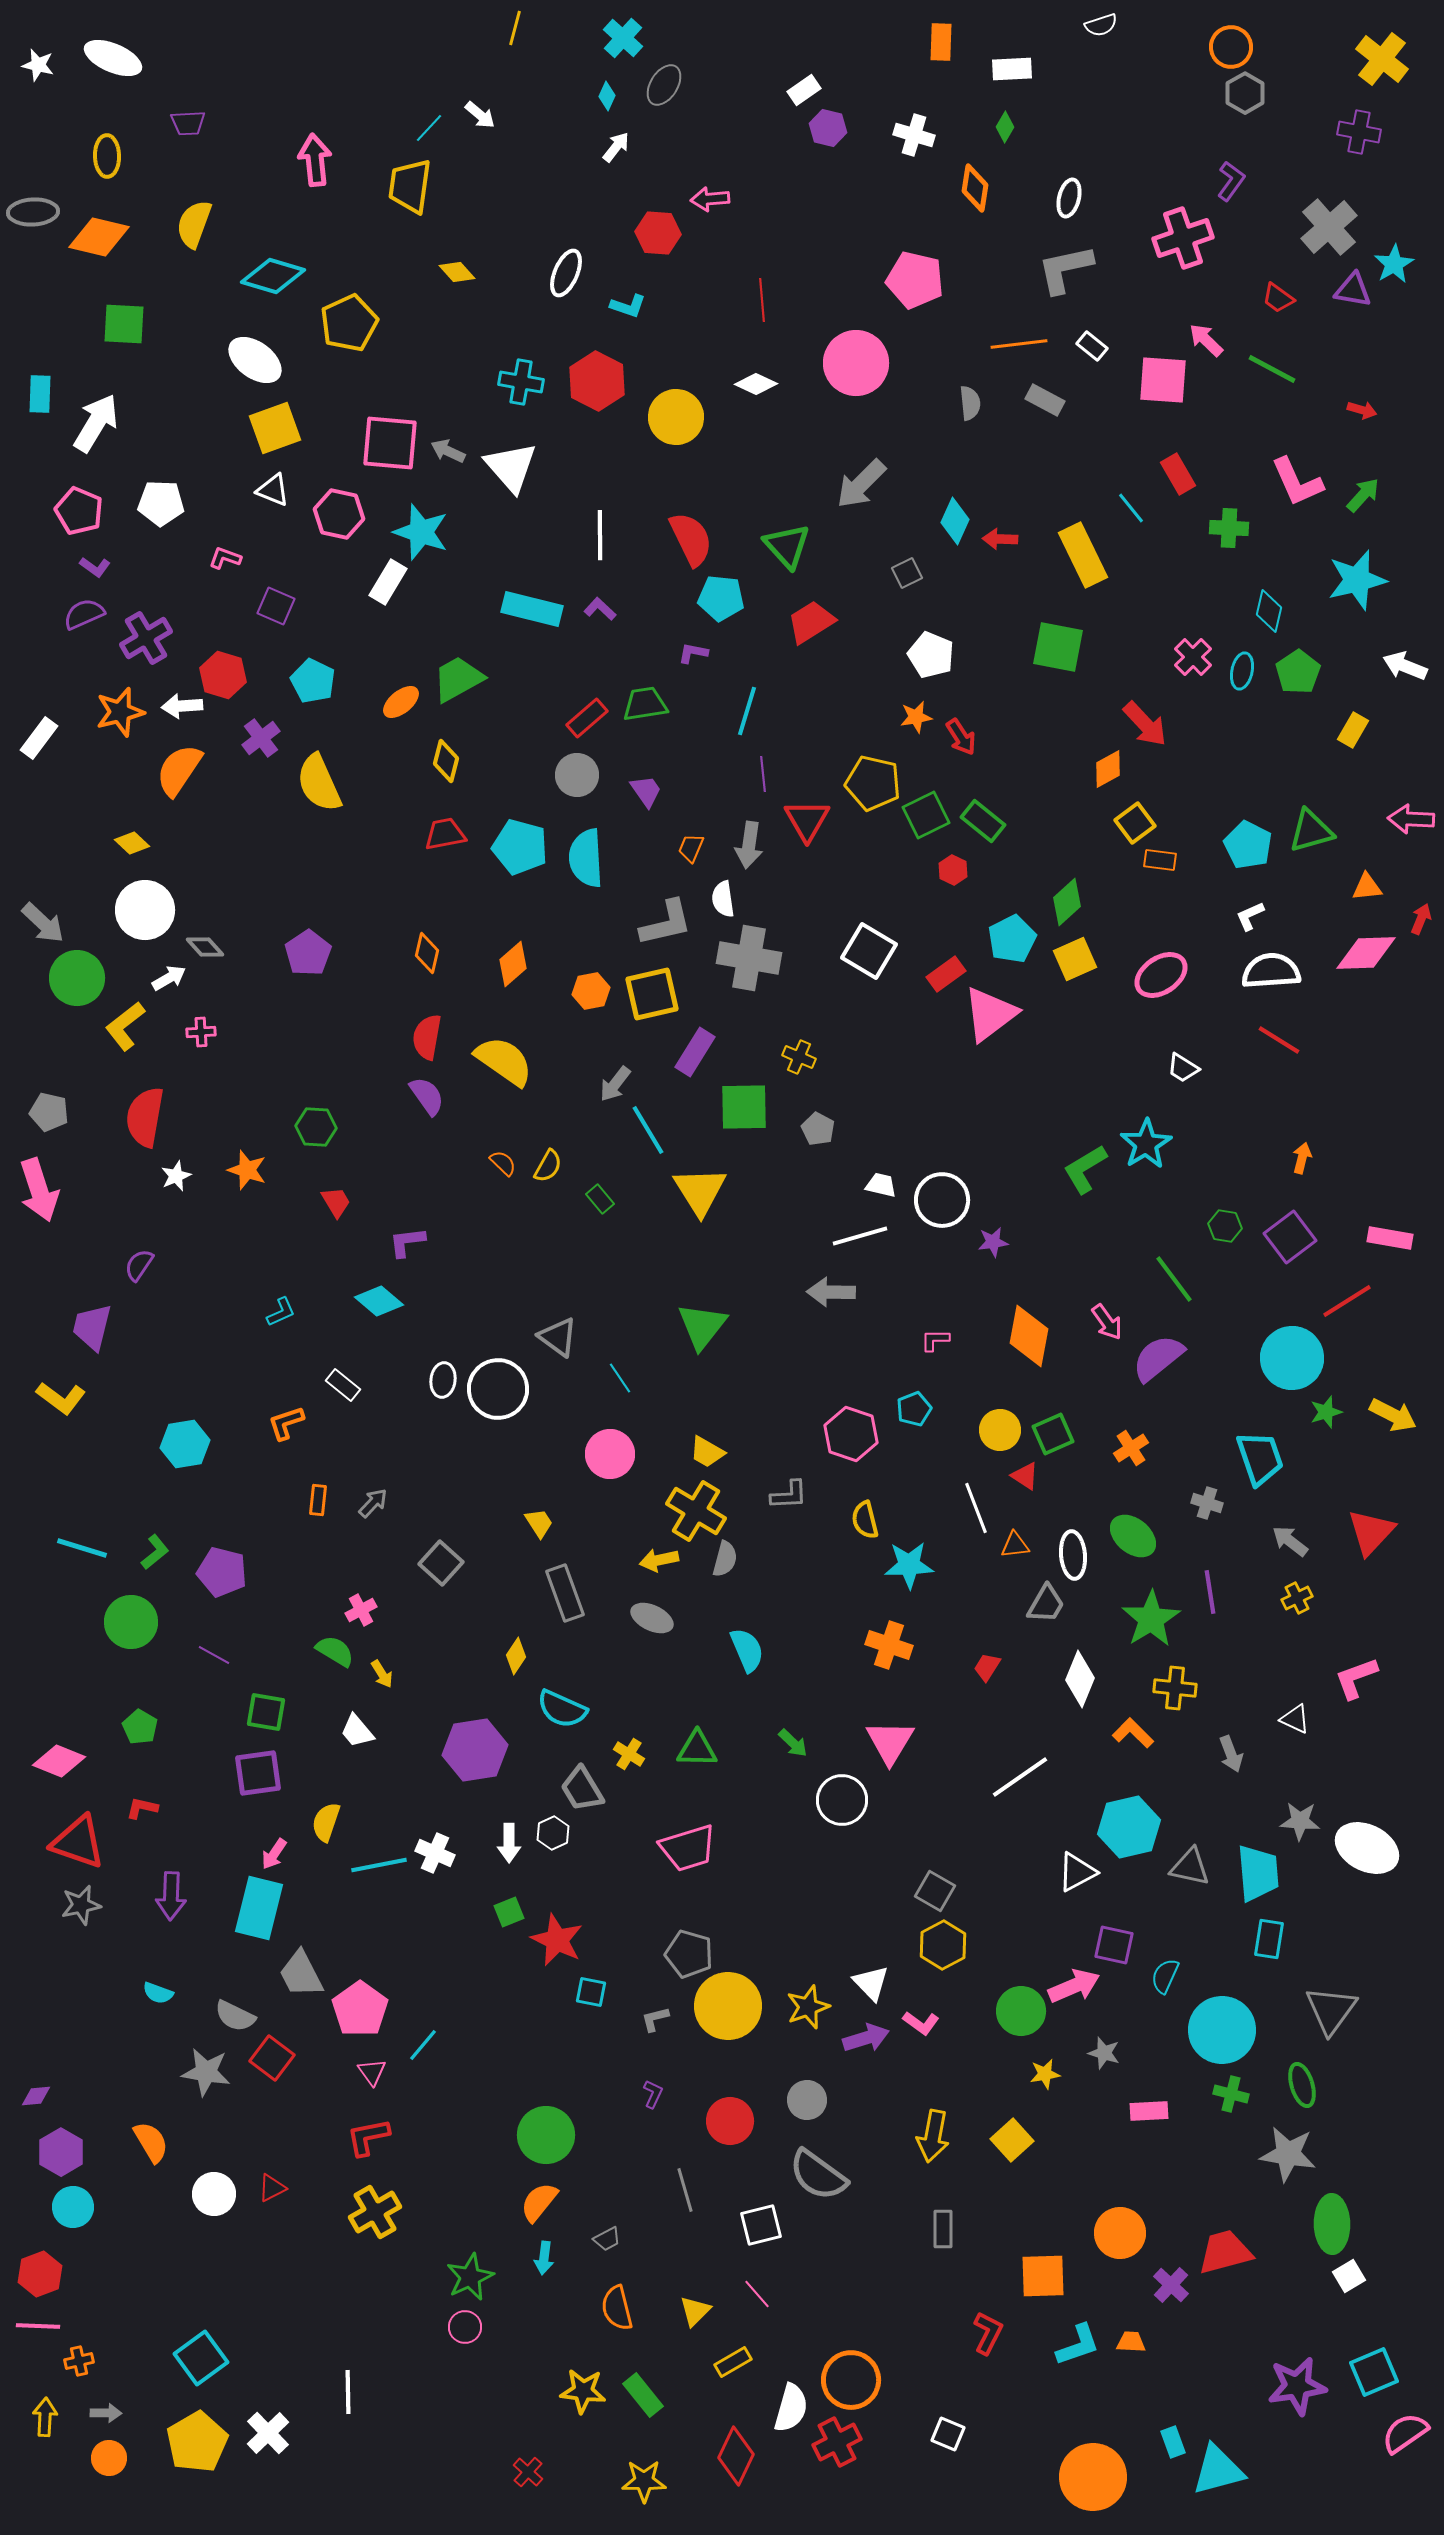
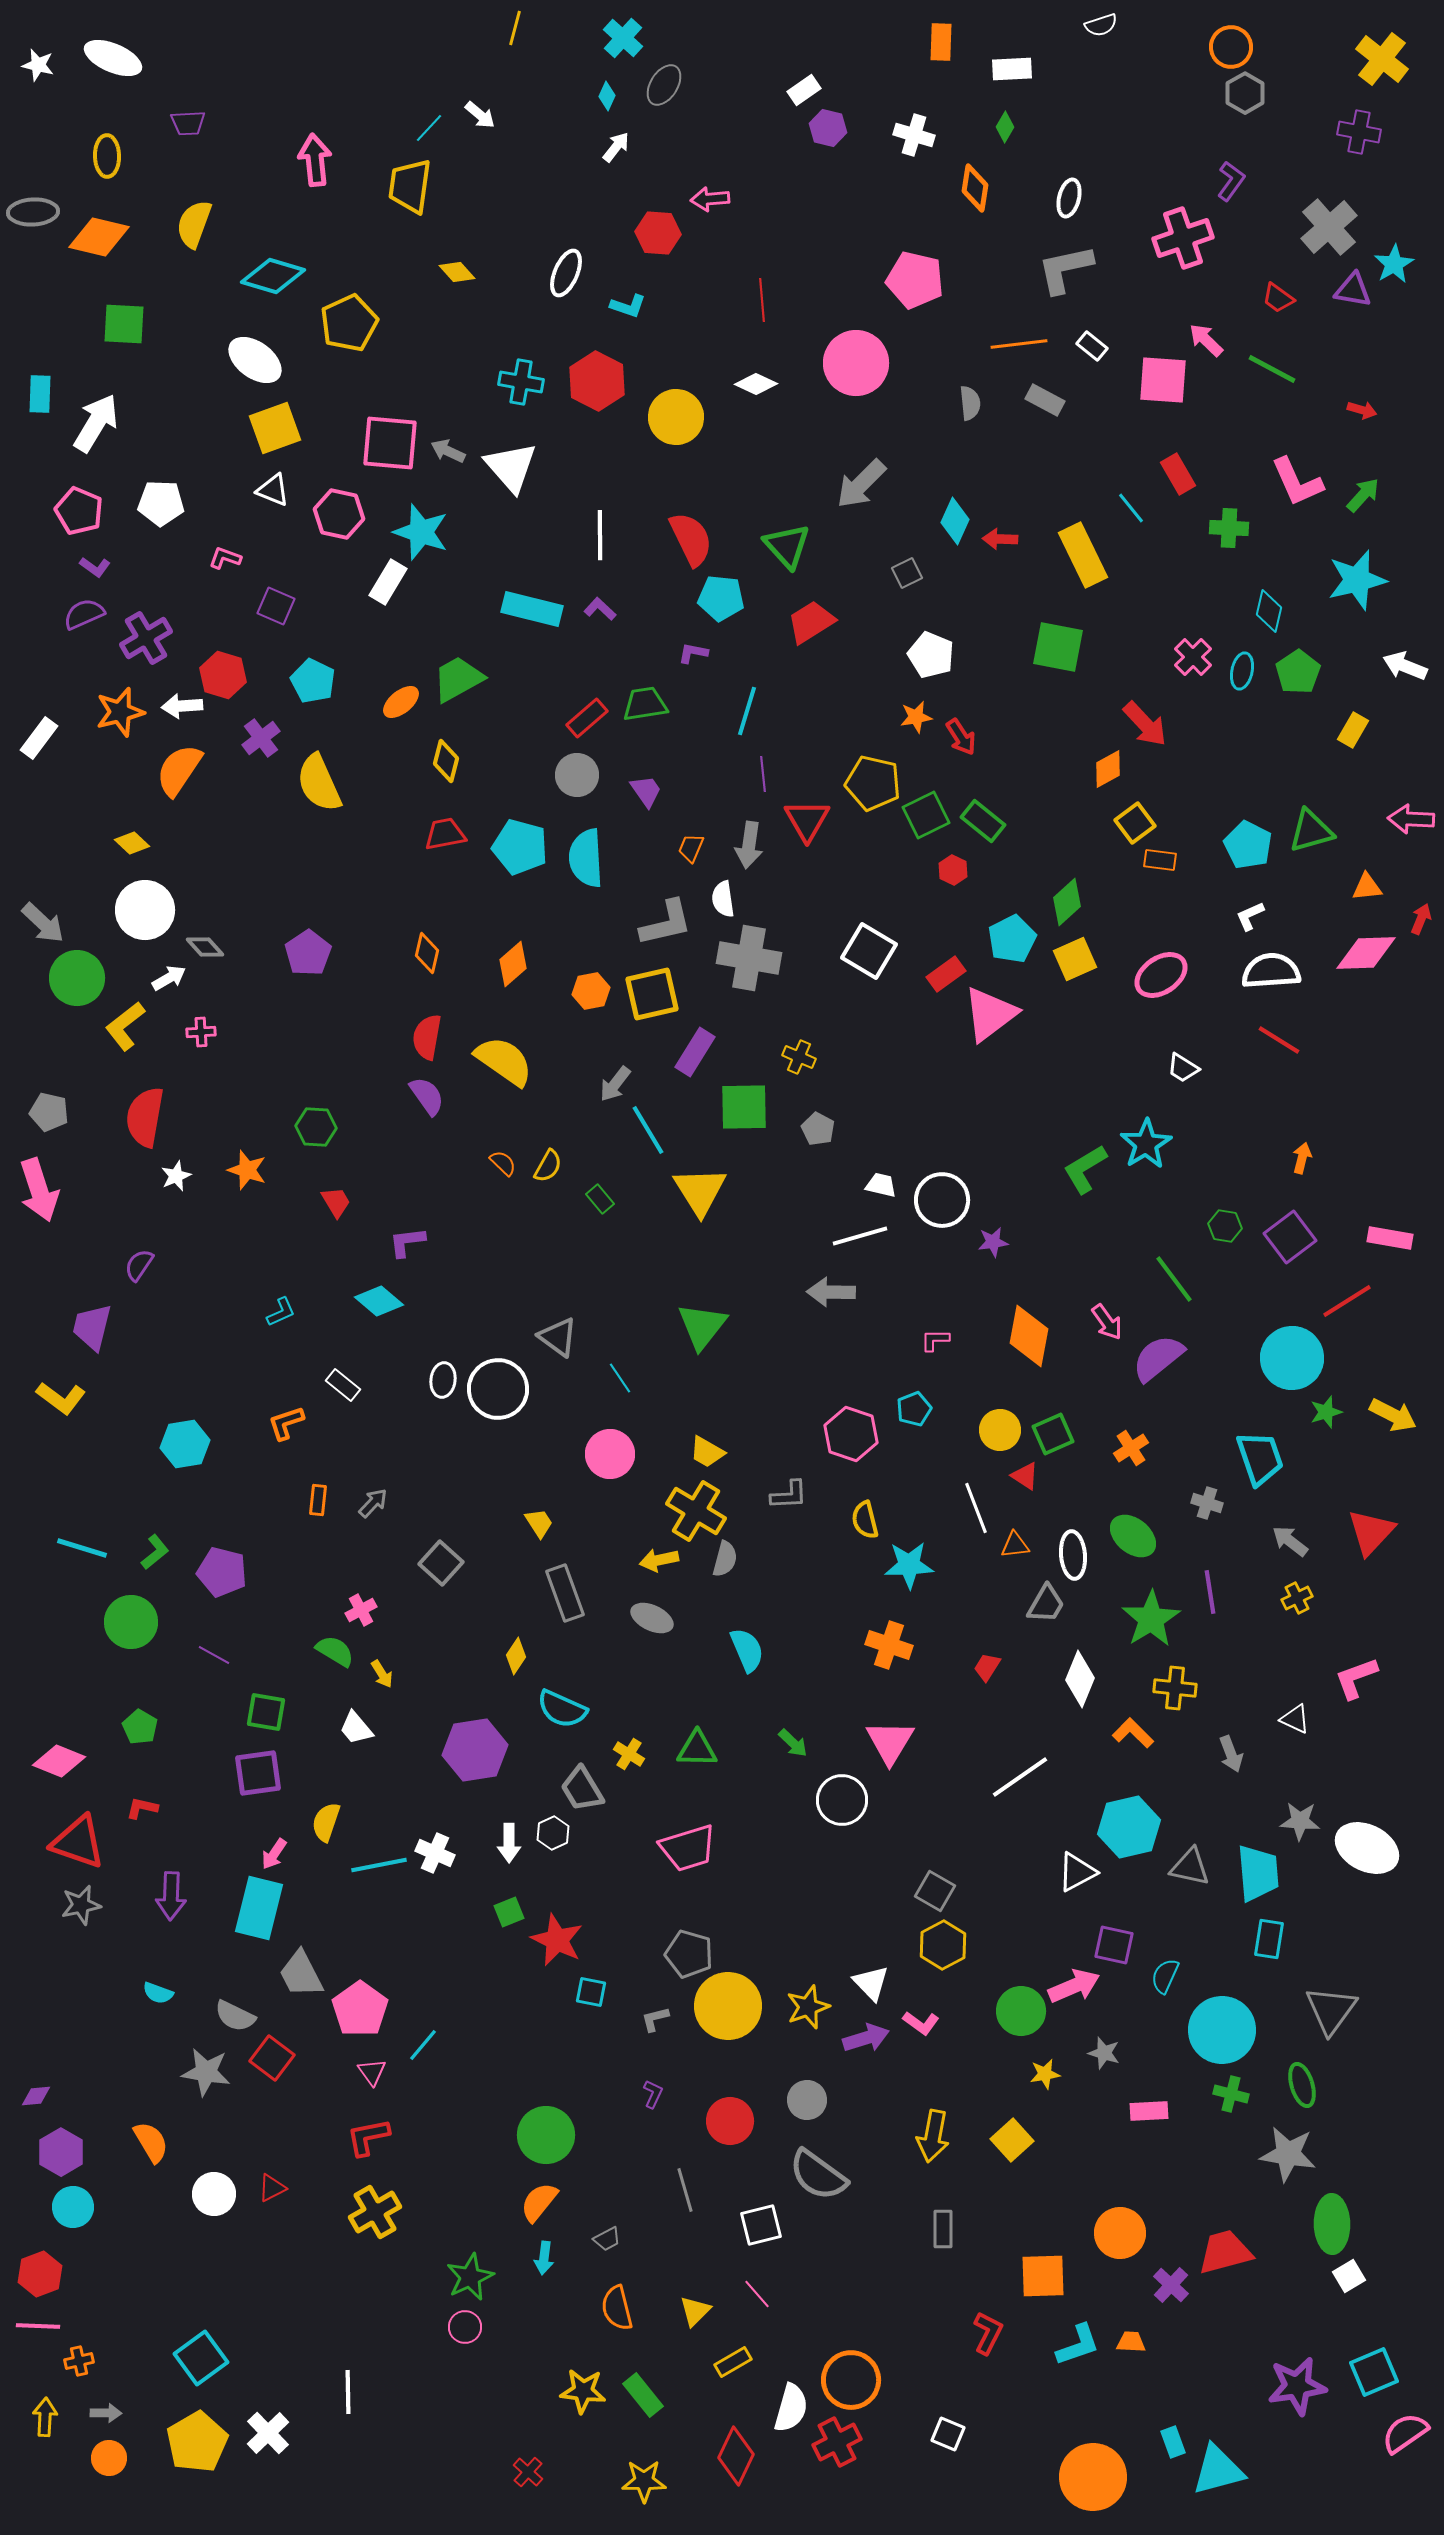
white trapezoid at (357, 1731): moved 1 px left, 3 px up
